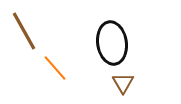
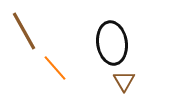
brown triangle: moved 1 px right, 2 px up
